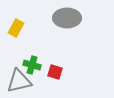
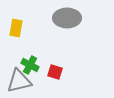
yellow rectangle: rotated 18 degrees counterclockwise
green cross: moved 2 px left; rotated 12 degrees clockwise
